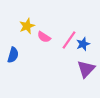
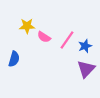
yellow star: rotated 21 degrees clockwise
pink line: moved 2 px left
blue star: moved 2 px right, 2 px down
blue semicircle: moved 1 px right, 4 px down
